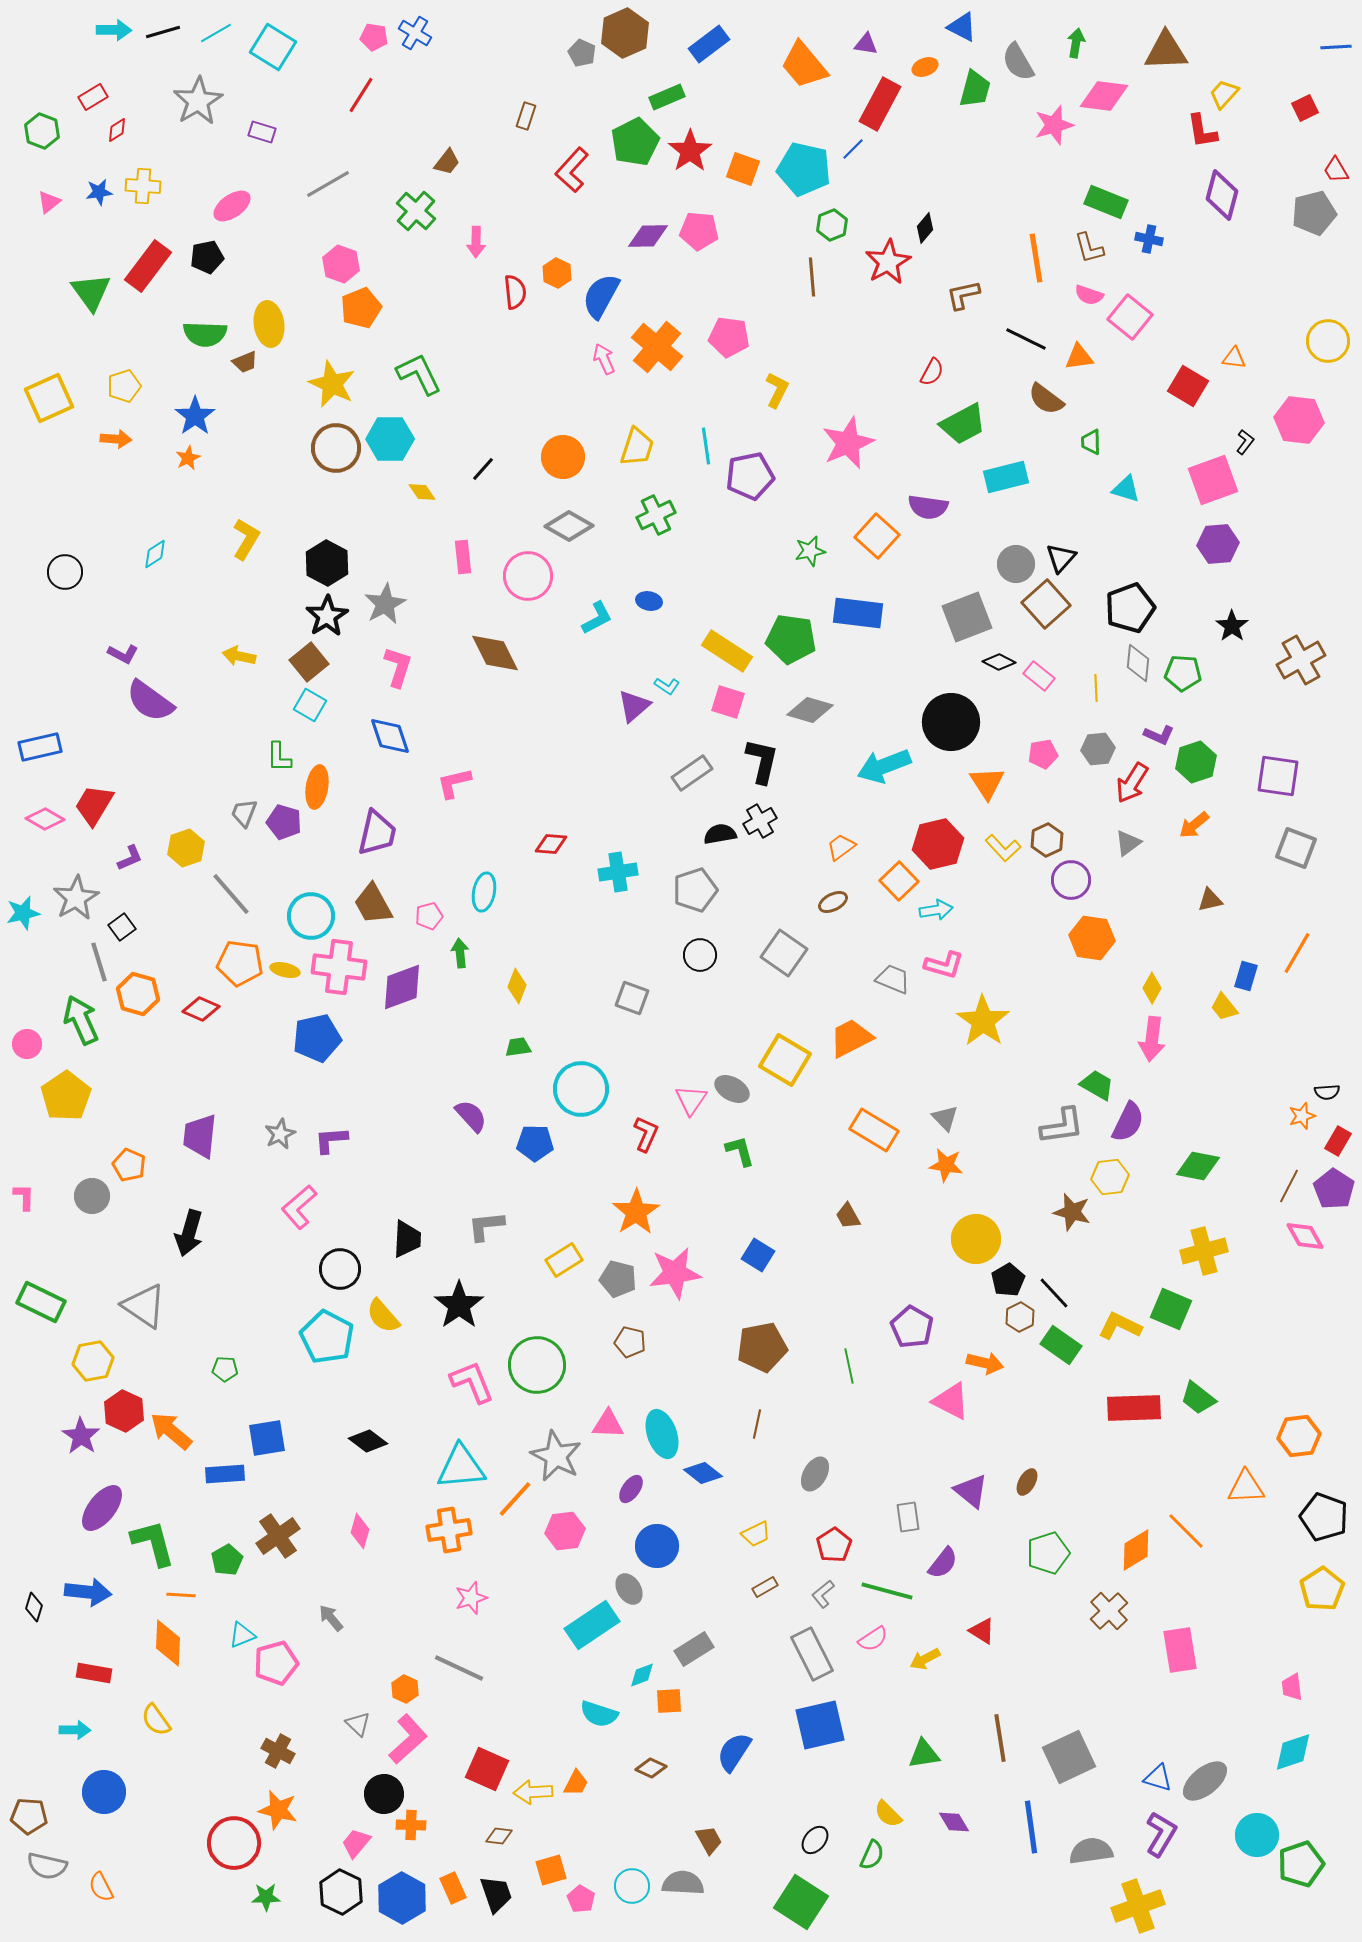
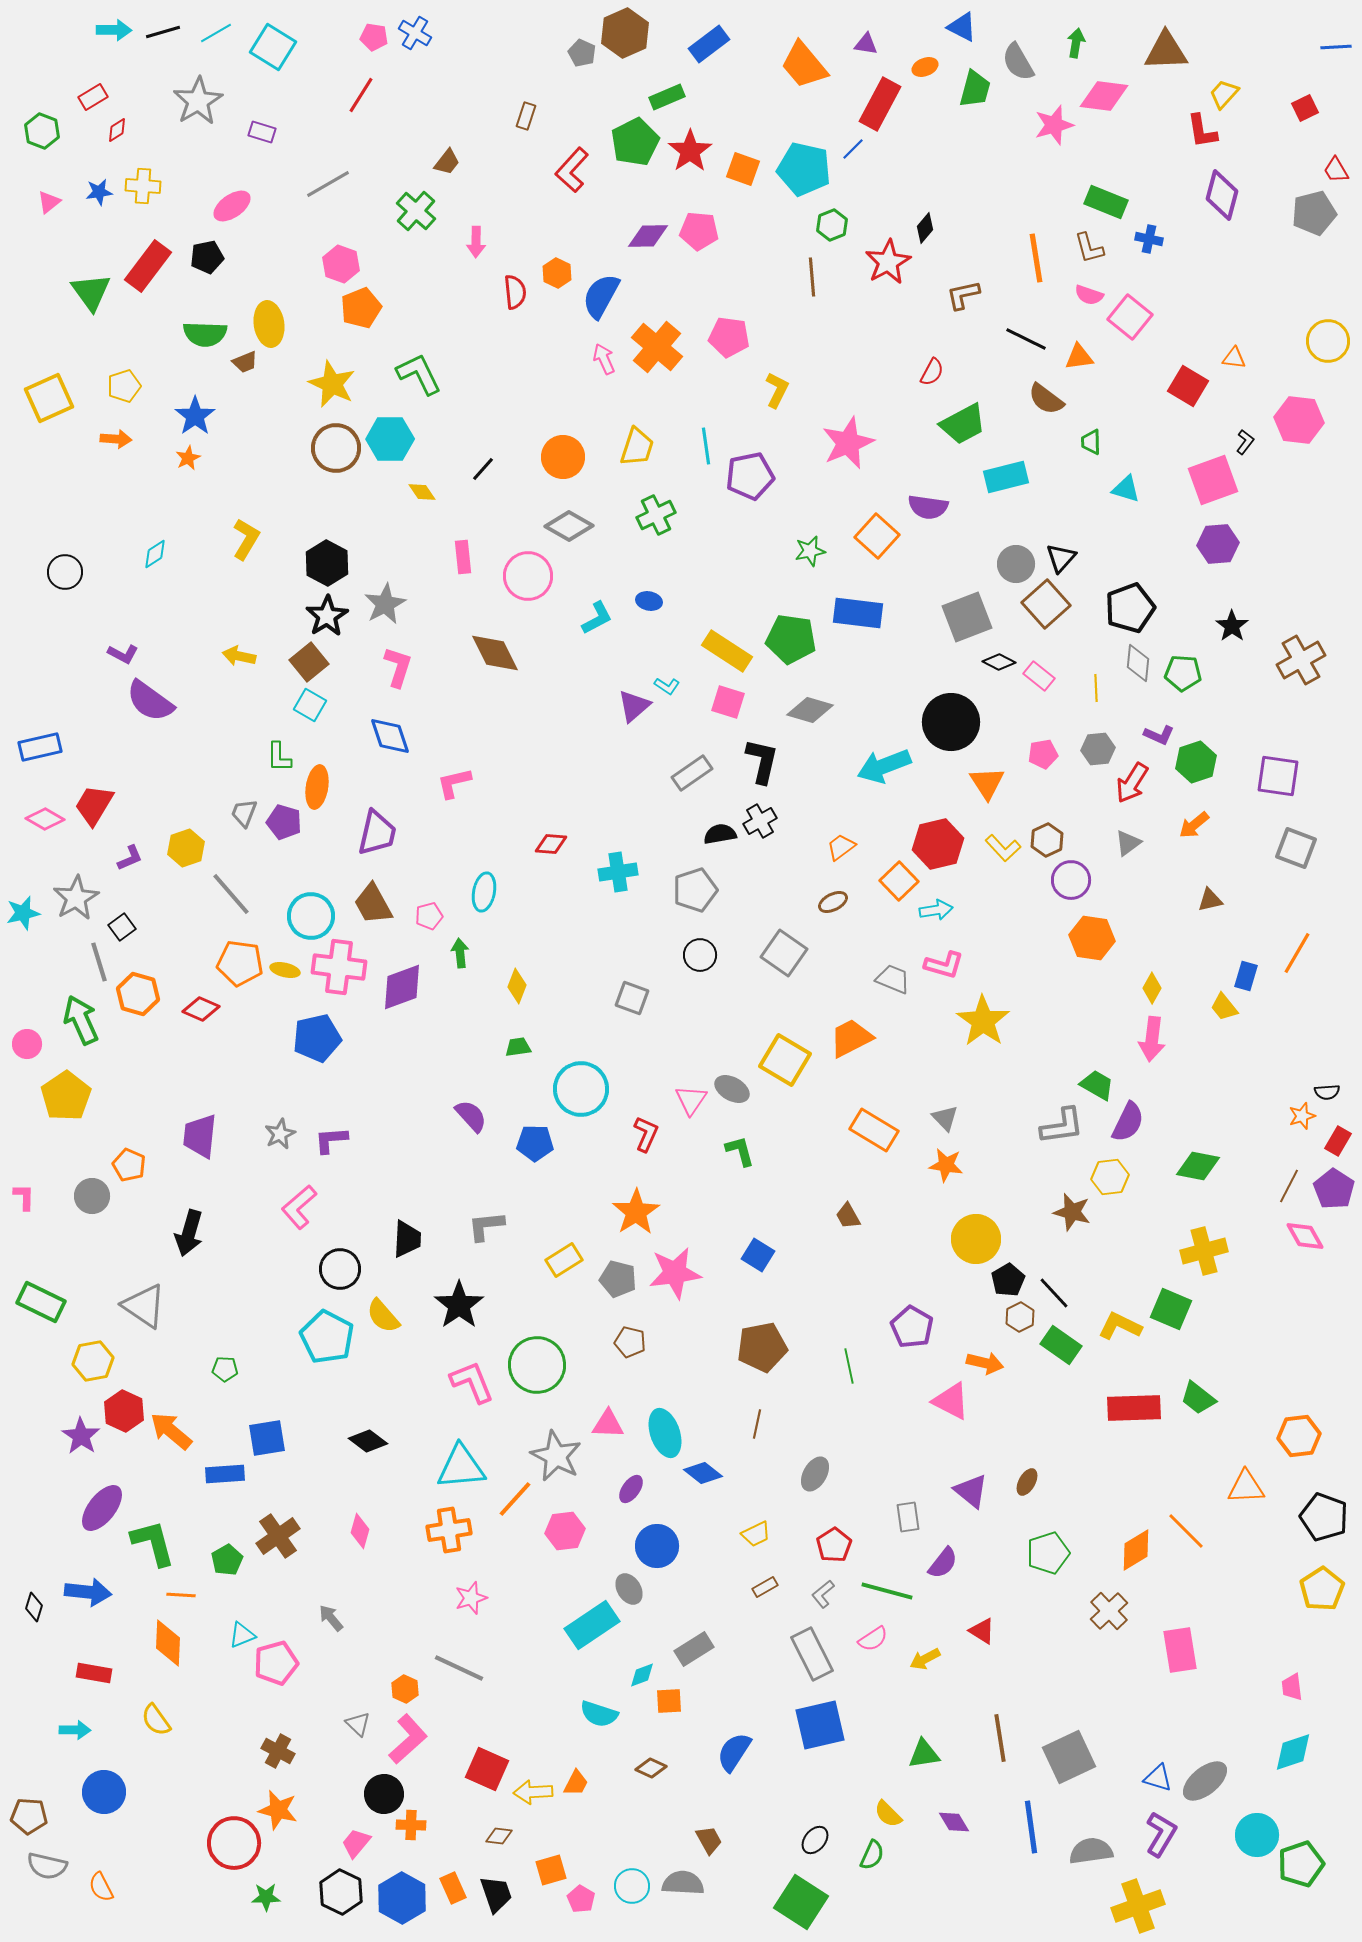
cyan ellipse at (662, 1434): moved 3 px right, 1 px up
